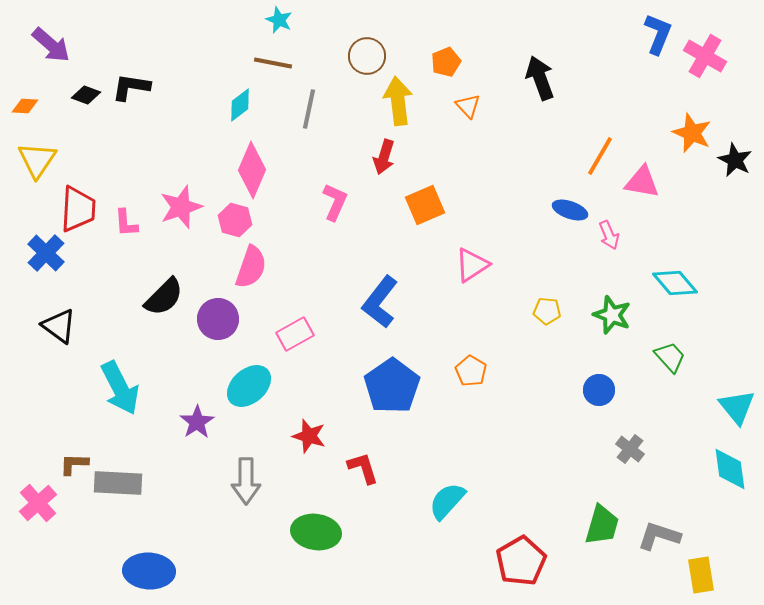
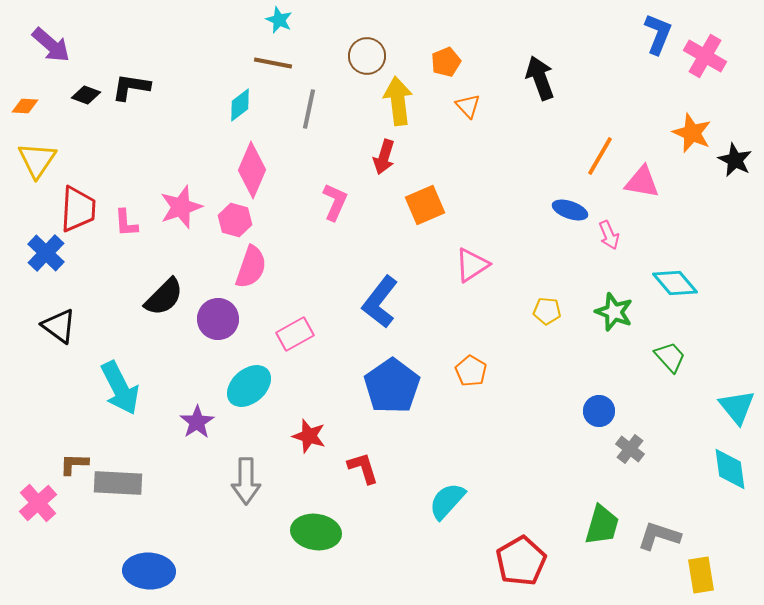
green star at (612, 315): moved 2 px right, 3 px up
blue circle at (599, 390): moved 21 px down
